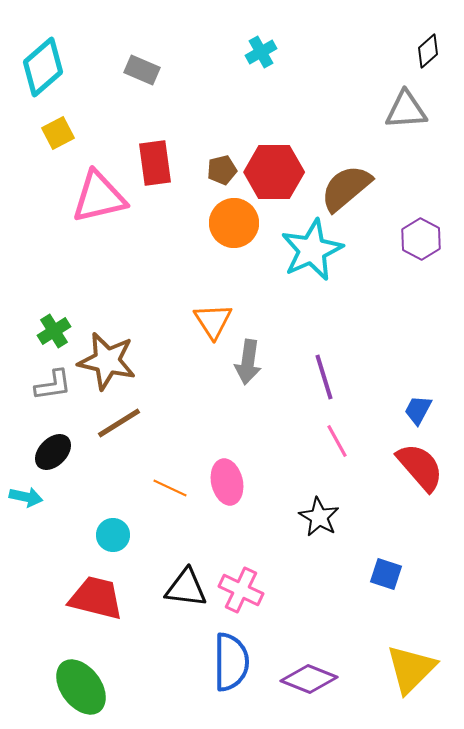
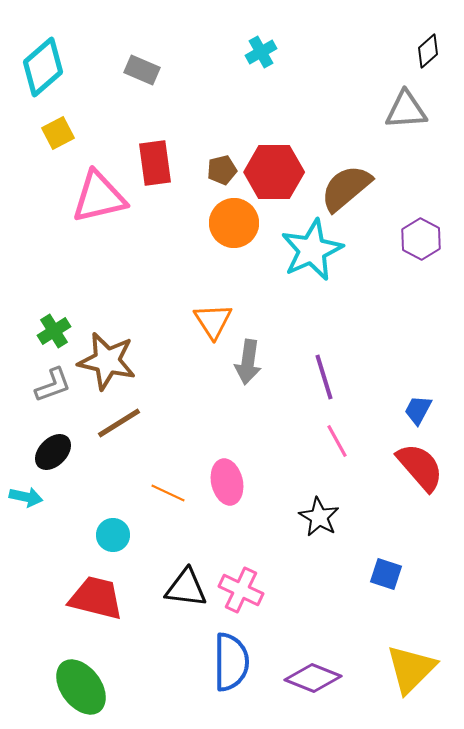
gray L-shape: rotated 12 degrees counterclockwise
orange line: moved 2 px left, 5 px down
purple diamond: moved 4 px right, 1 px up
